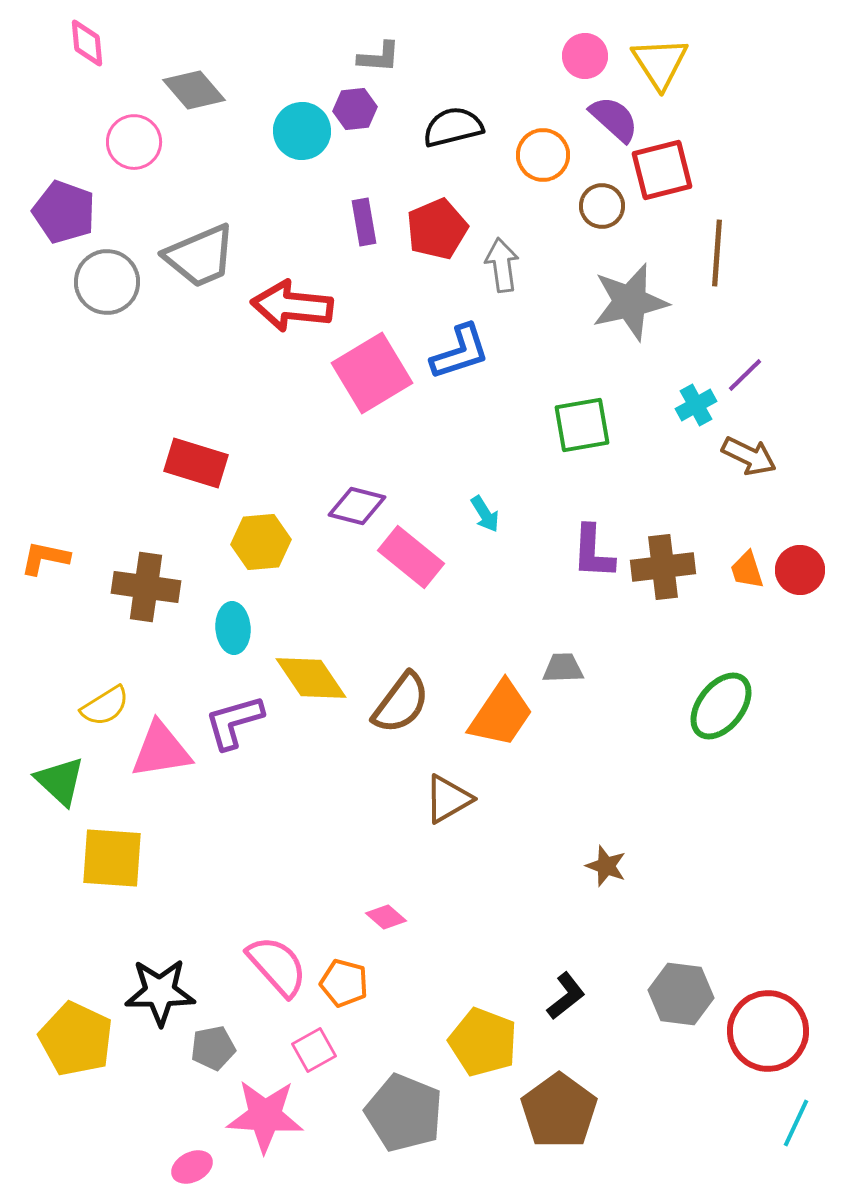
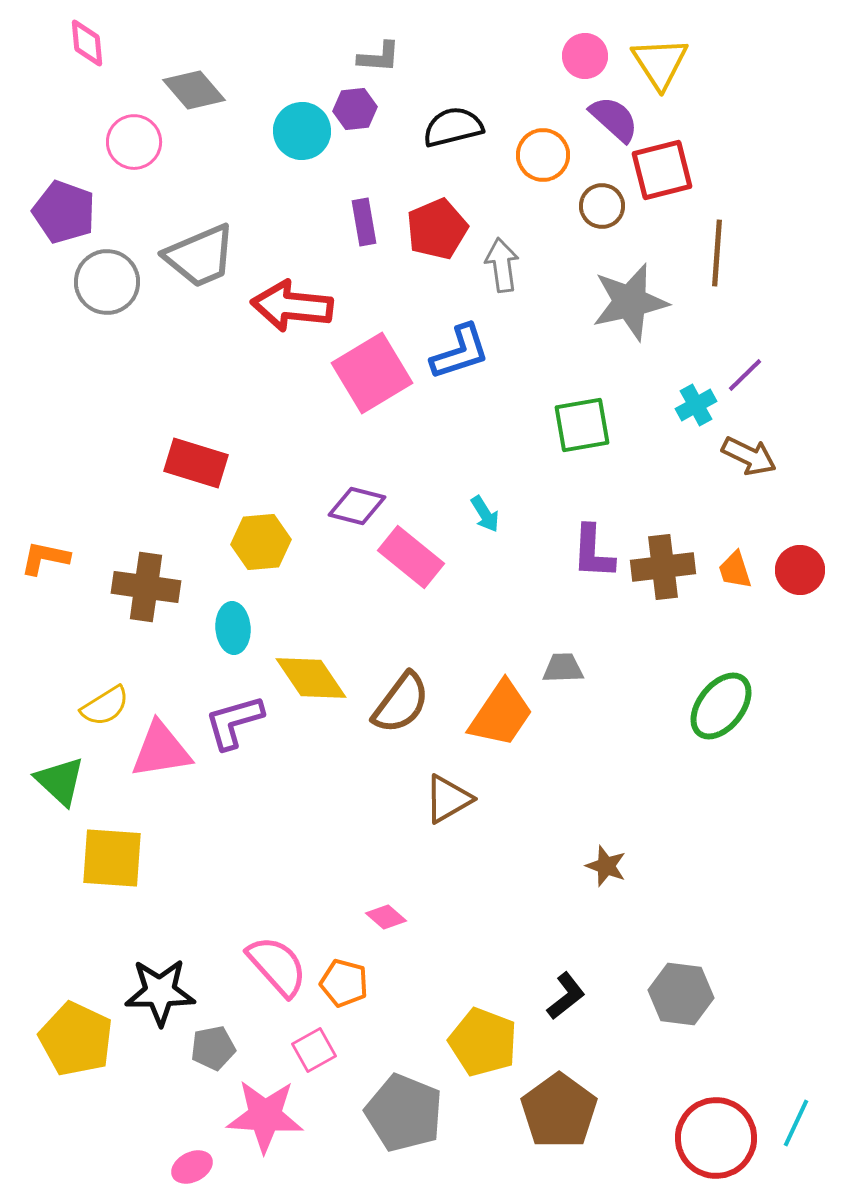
orange trapezoid at (747, 570): moved 12 px left
red circle at (768, 1031): moved 52 px left, 107 px down
